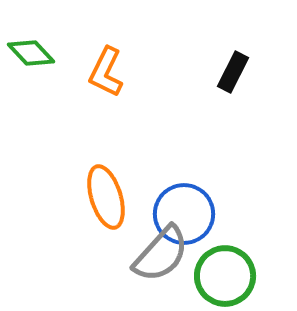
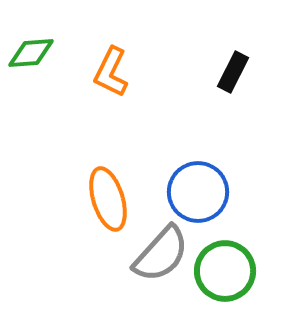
green diamond: rotated 51 degrees counterclockwise
orange L-shape: moved 5 px right
orange ellipse: moved 2 px right, 2 px down
blue circle: moved 14 px right, 22 px up
green circle: moved 5 px up
